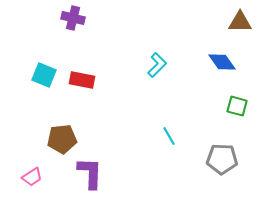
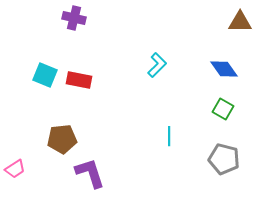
purple cross: moved 1 px right
blue diamond: moved 2 px right, 7 px down
cyan square: moved 1 px right
red rectangle: moved 3 px left
green square: moved 14 px left, 3 px down; rotated 15 degrees clockwise
cyan line: rotated 30 degrees clockwise
gray pentagon: moved 2 px right; rotated 12 degrees clockwise
purple L-shape: rotated 20 degrees counterclockwise
pink trapezoid: moved 17 px left, 8 px up
